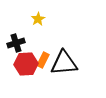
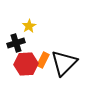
yellow star: moved 9 px left, 7 px down
black triangle: rotated 40 degrees counterclockwise
